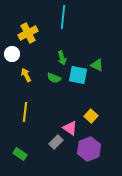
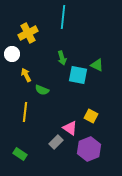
green semicircle: moved 12 px left, 12 px down
yellow square: rotated 16 degrees counterclockwise
